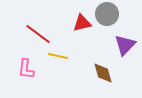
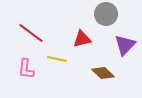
gray circle: moved 1 px left
red triangle: moved 16 px down
red line: moved 7 px left, 1 px up
yellow line: moved 1 px left, 3 px down
brown diamond: rotated 30 degrees counterclockwise
